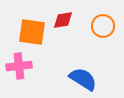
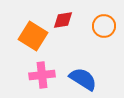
orange circle: moved 1 px right
orange square: moved 1 px right, 4 px down; rotated 24 degrees clockwise
pink cross: moved 23 px right, 9 px down
